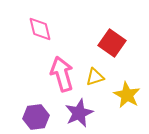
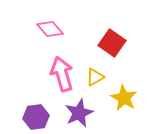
pink diamond: moved 10 px right; rotated 28 degrees counterclockwise
yellow triangle: rotated 12 degrees counterclockwise
yellow star: moved 3 px left, 3 px down
